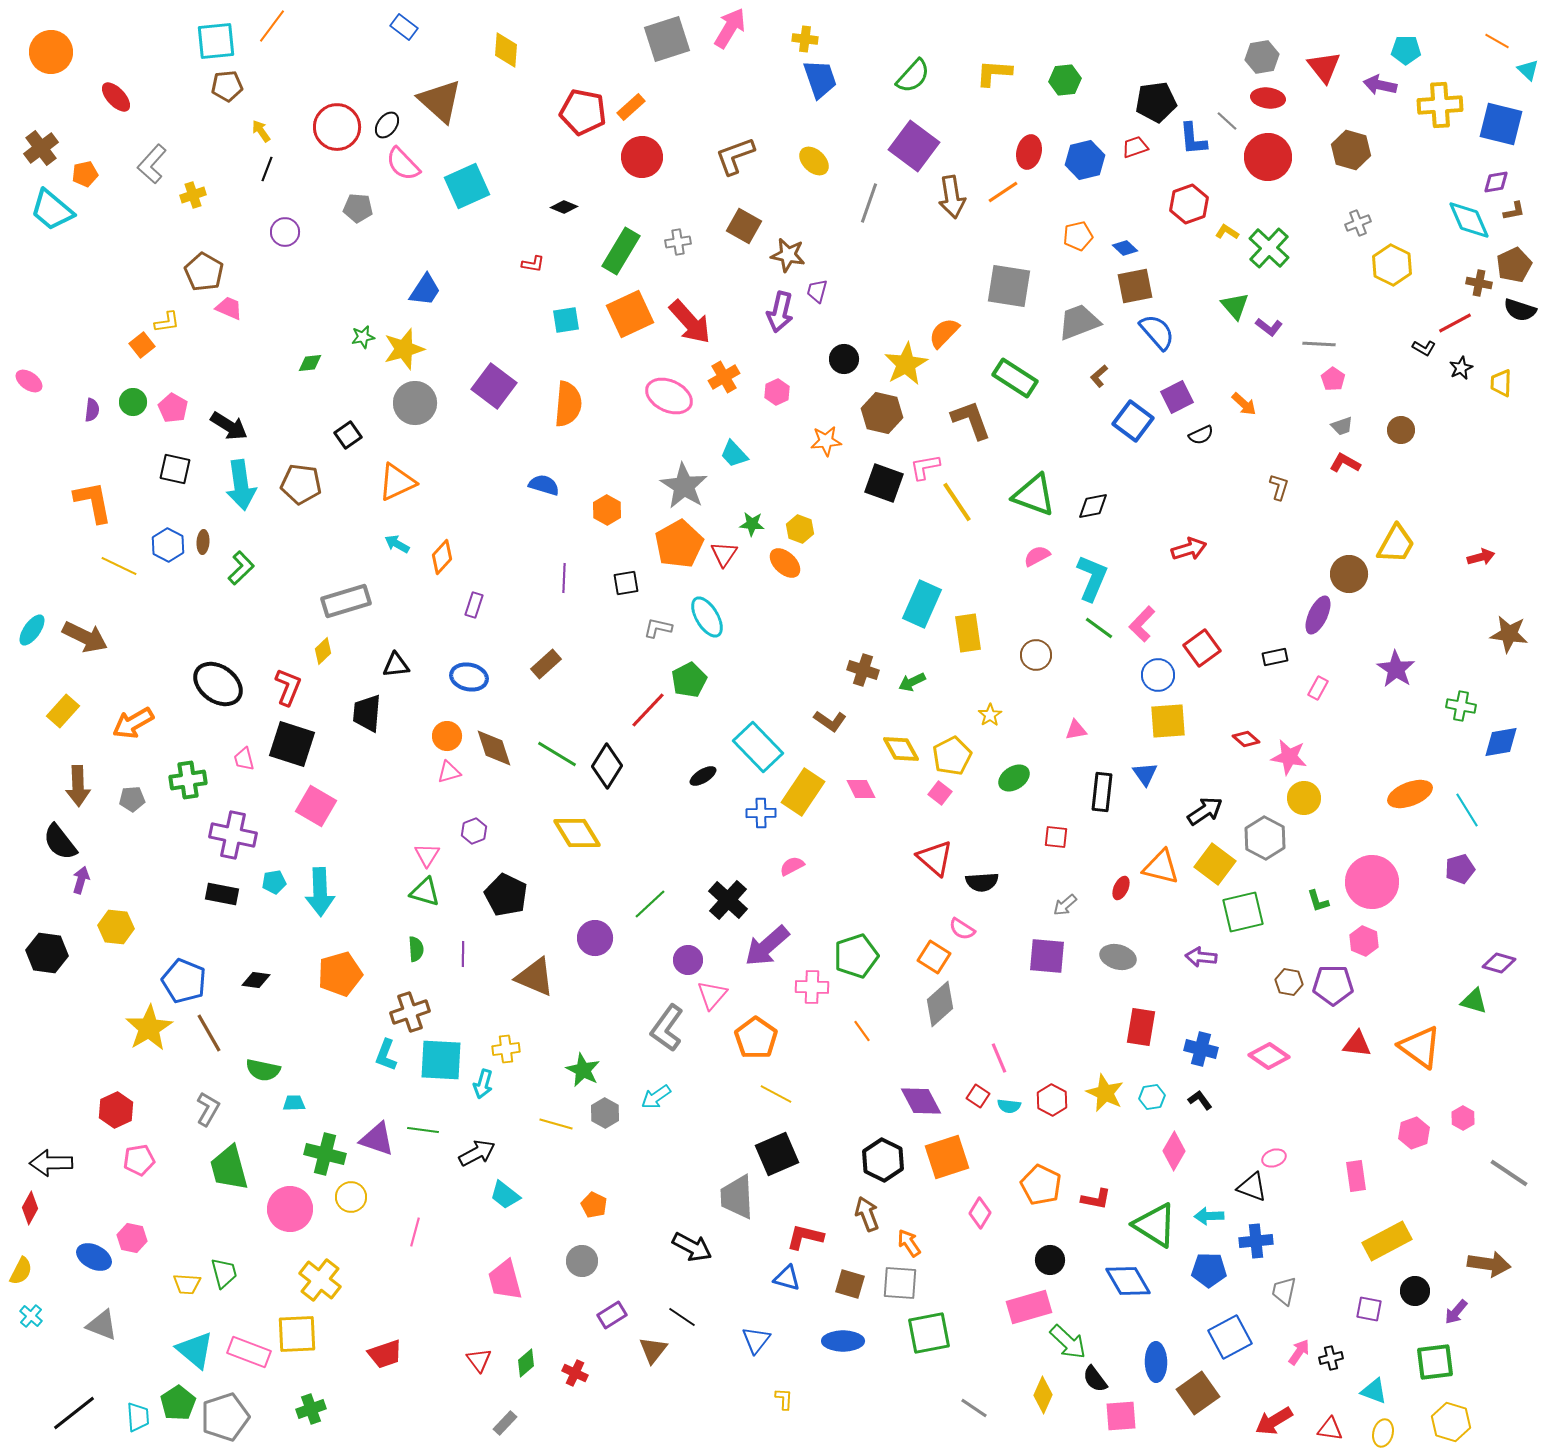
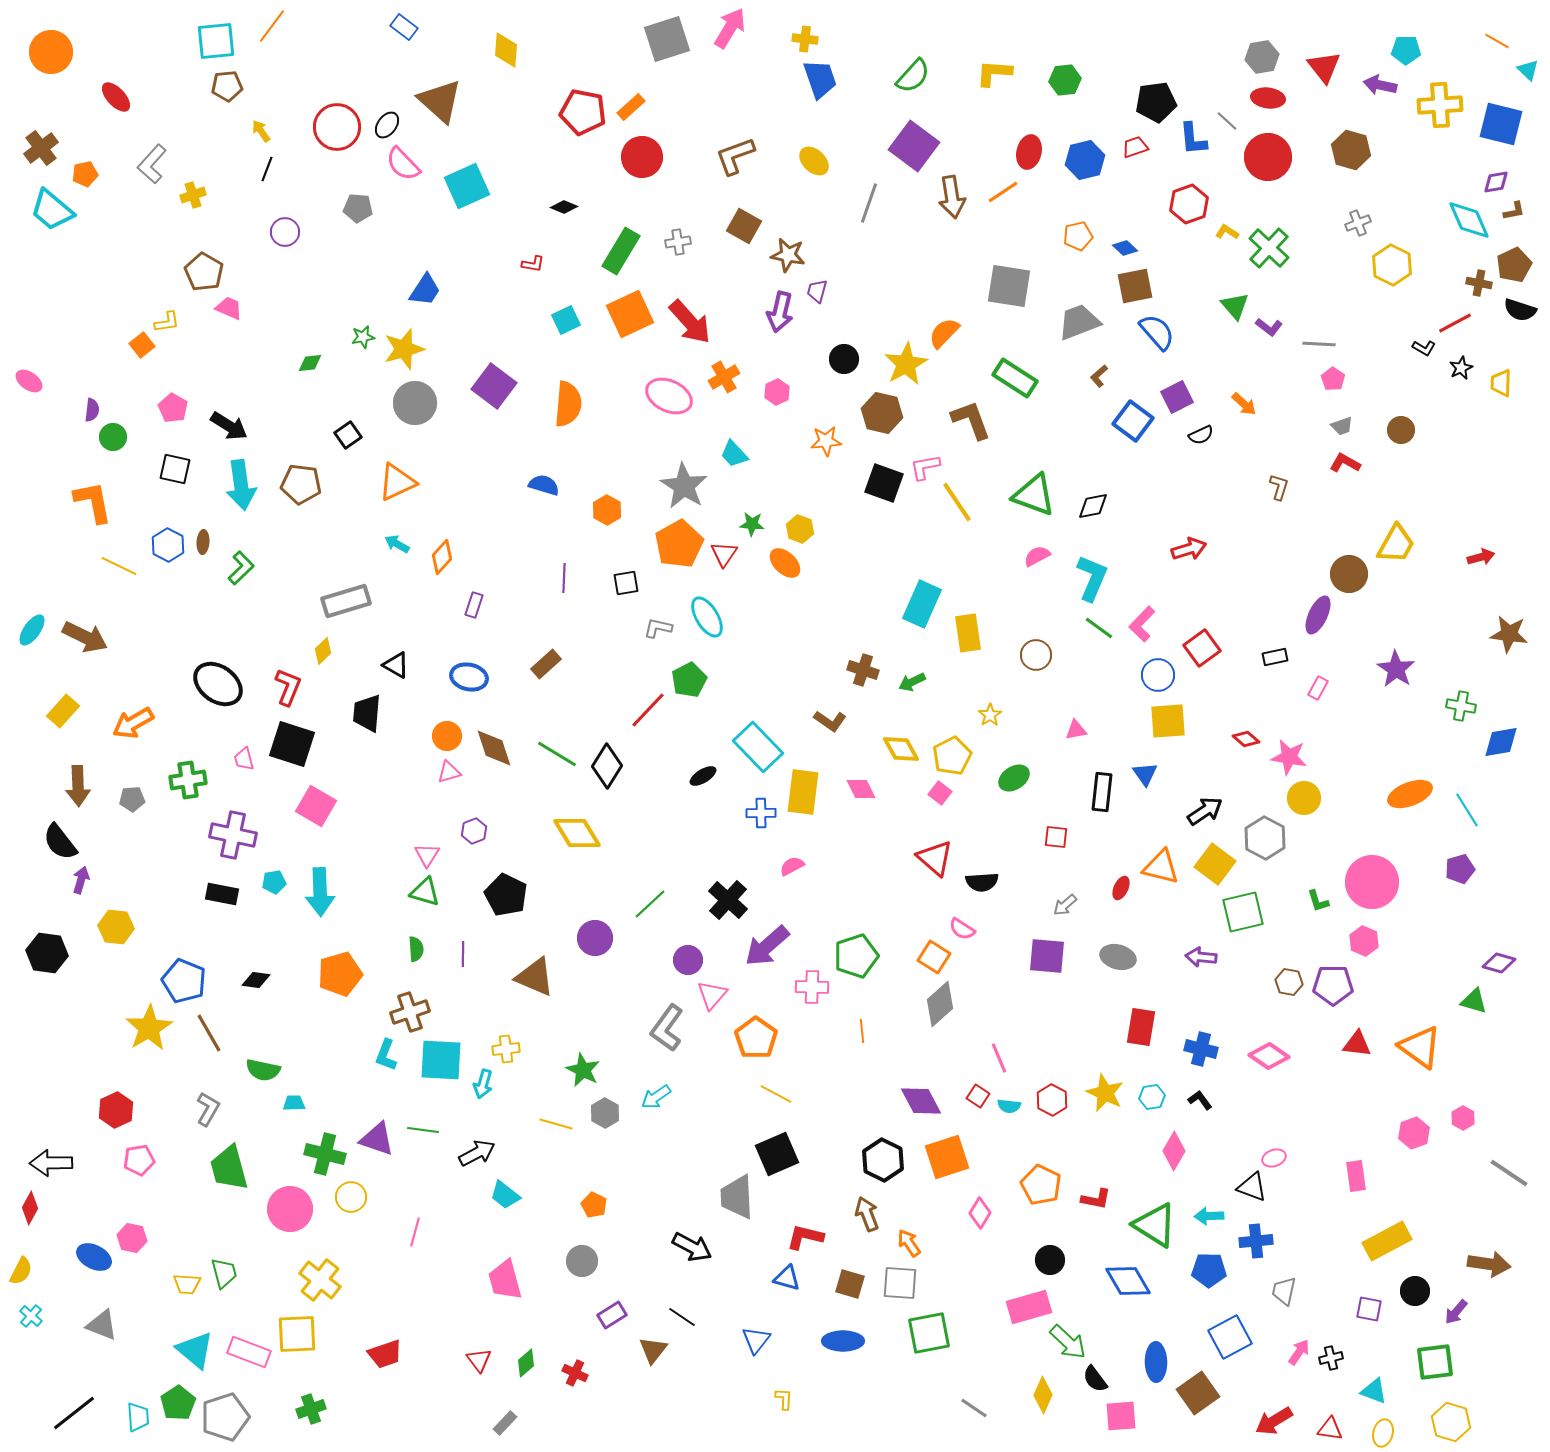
cyan square at (566, 320): rotated 16 degrees counterclockwise
green circle at (133, 402): moved 20 px left, 35 px down
black triangle at (396, 665): rotated 36 degrees clockwise
yellow rectangle at (803, 792): rotated 27 degrees counterclockwise
orange line at (862, 1031): rotated 30 degrees clockwise
